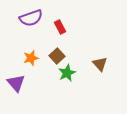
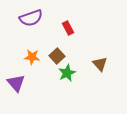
red rectangle: moved 8 px right, 1 px down
orange star: moved 1 px right, 1 px up; rotated 21 degrees clockwise
